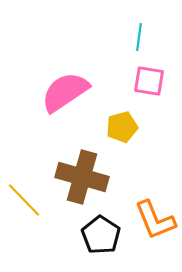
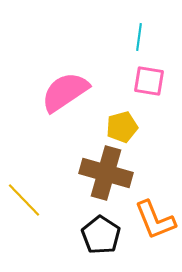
brown cross: moved 24 px right, 4 px up
